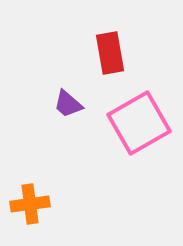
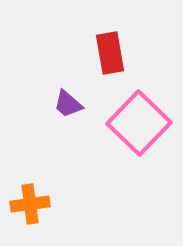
pink square: rotated 16 degrees counterclockwise
